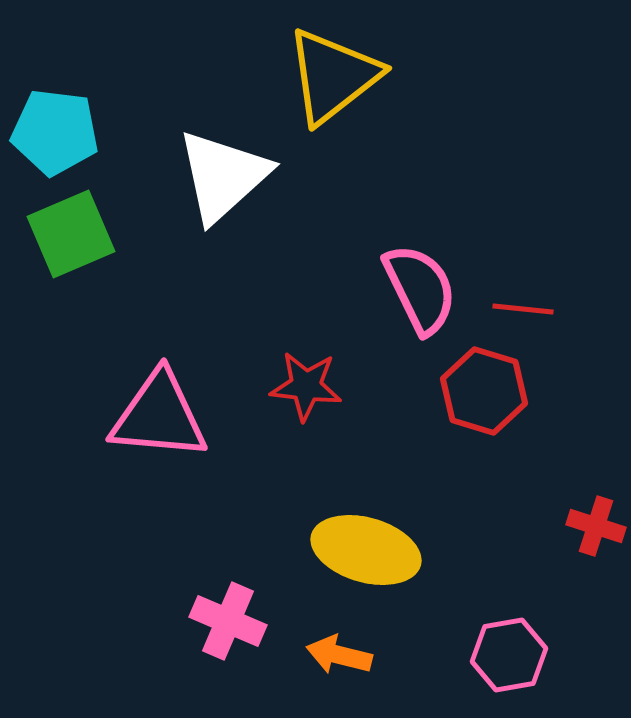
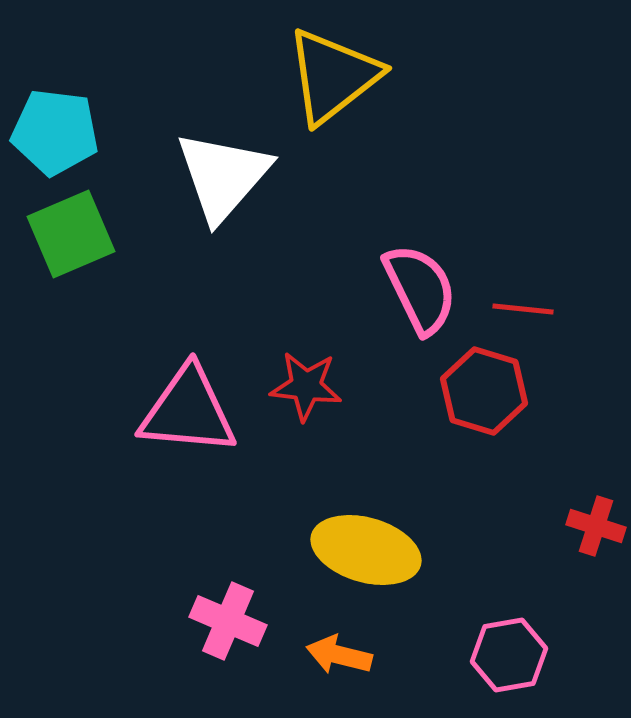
white triangle: rotated 7 degrees counterclockwise
pink triangle: moved 29 px right, 5 px up
